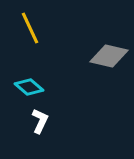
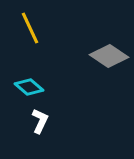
gray diamond: rotated 21 degrees clockwise
